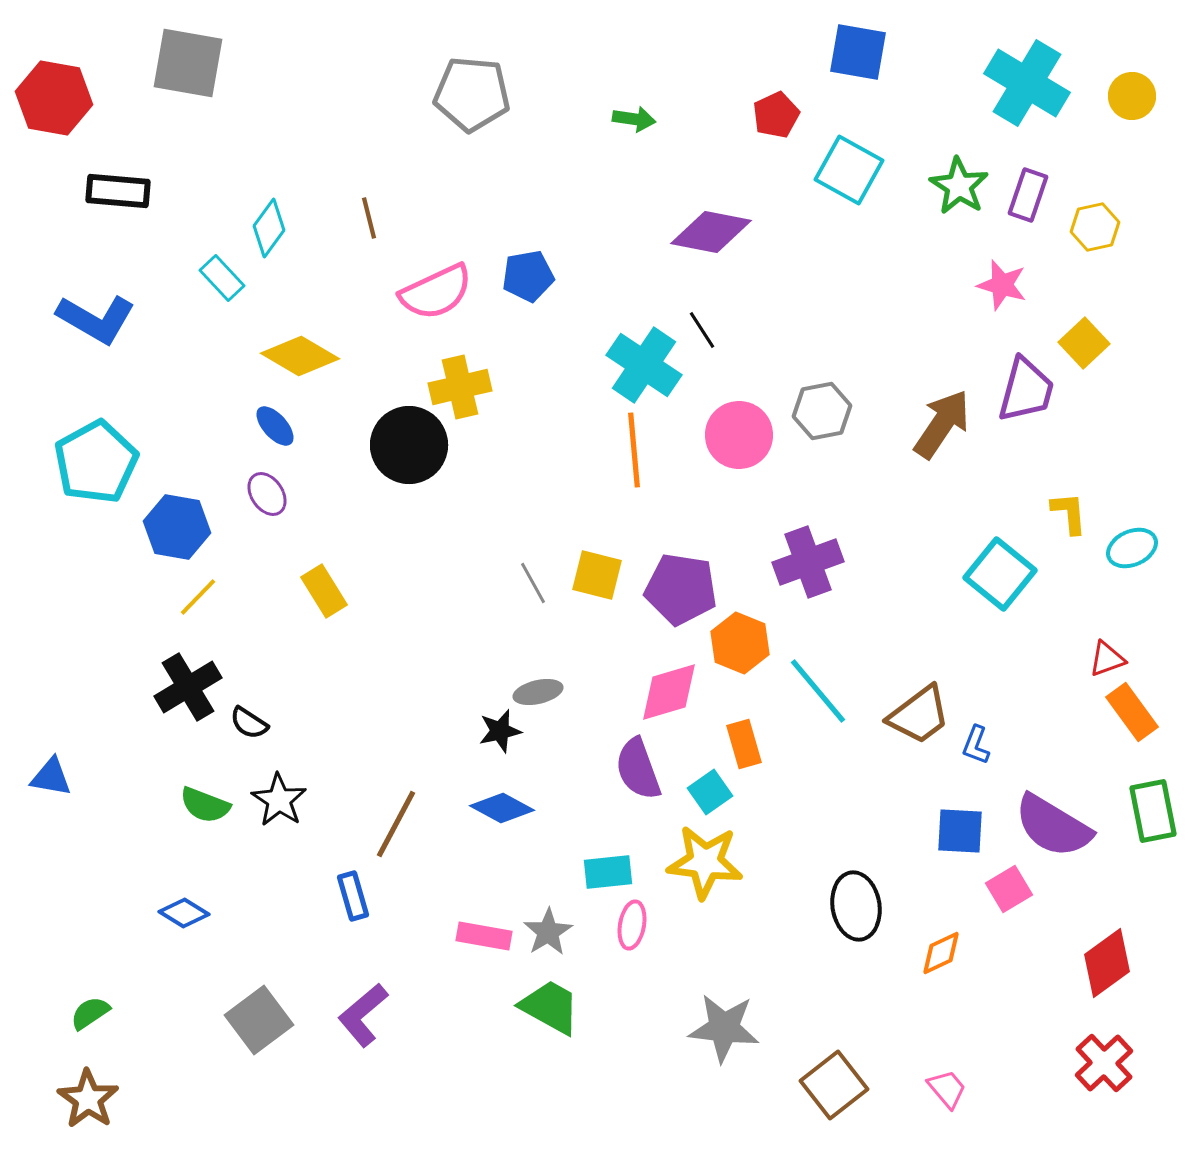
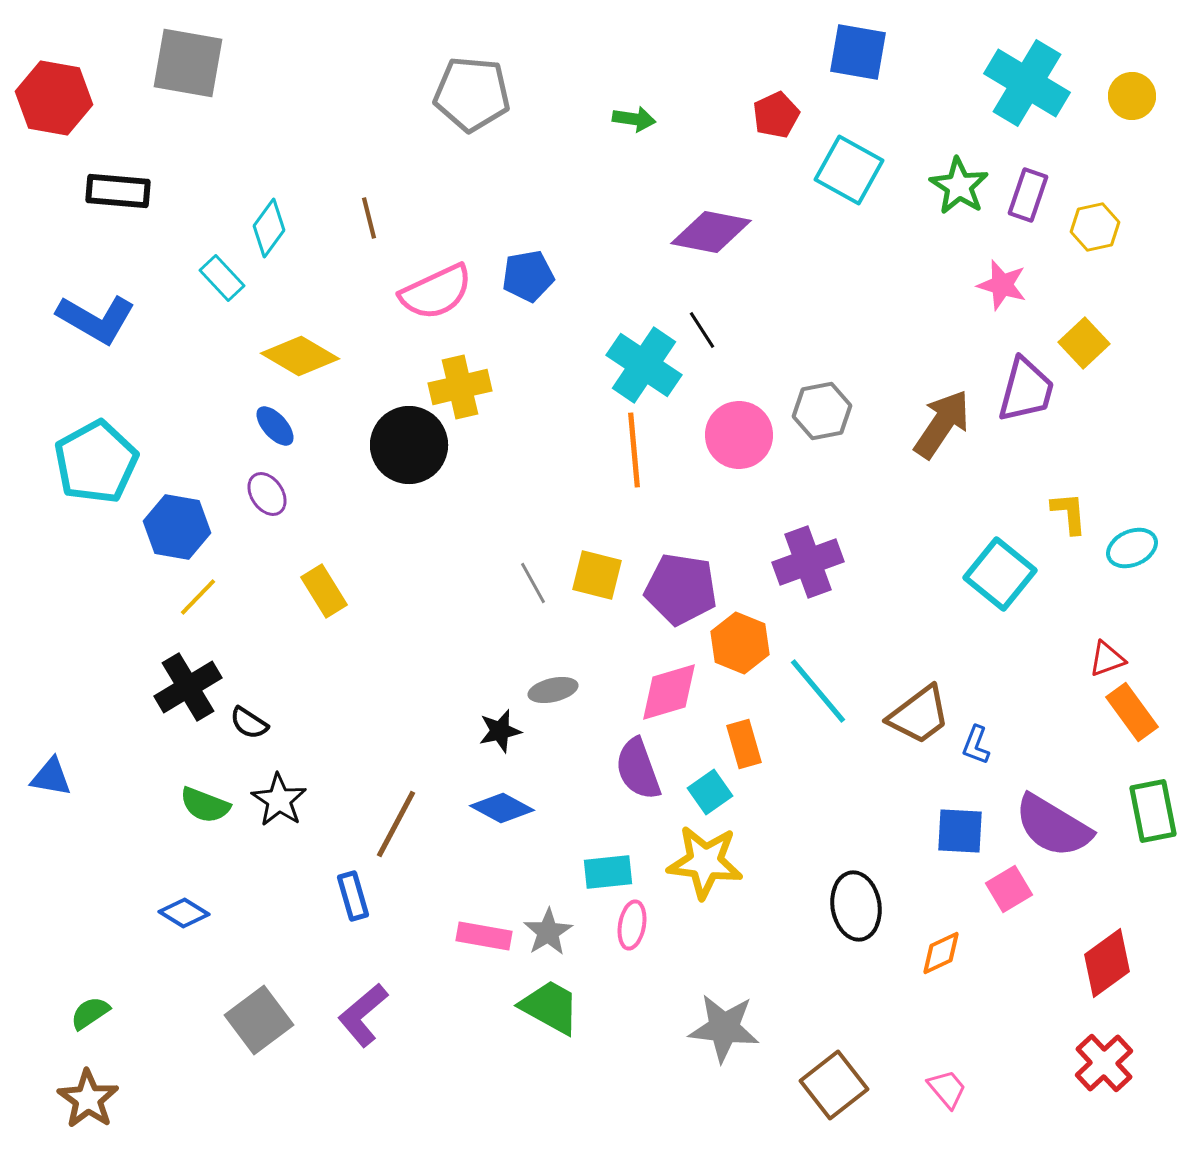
gray ellipse at (538, 692): moved 15 px right, 2 px up
